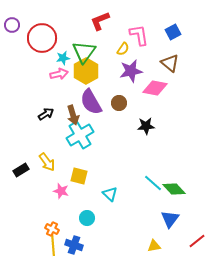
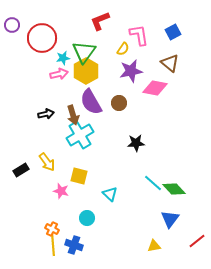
black arrow: rotated 21 degrees clockwise
black star: moved 10 px left, 17 px down
